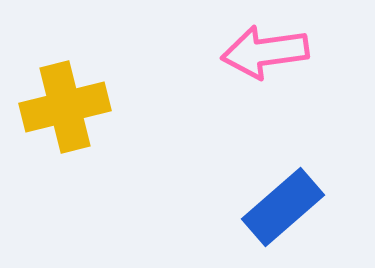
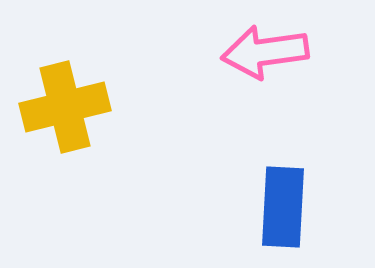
blue rectangle: rotated 46 degrees counterclockwise
